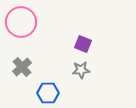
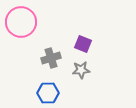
gray cross: moved 29 px right, 9 px up; rotated 24 degrees clockwise
